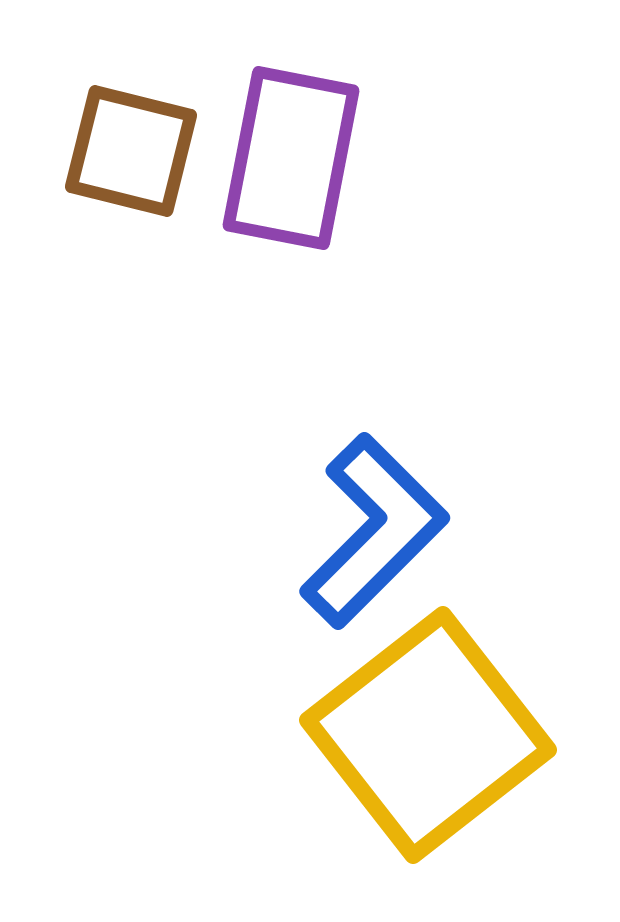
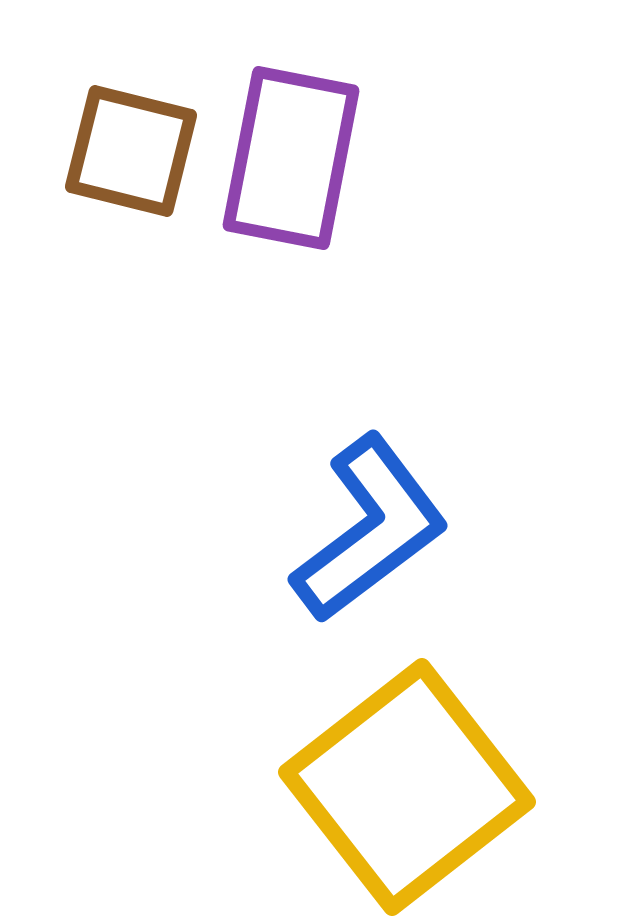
blue L-shape: moved 4 px left, 2 px up; rotated 8 degrees clockwise
yellow square: moved 21 px left, 52 px down
